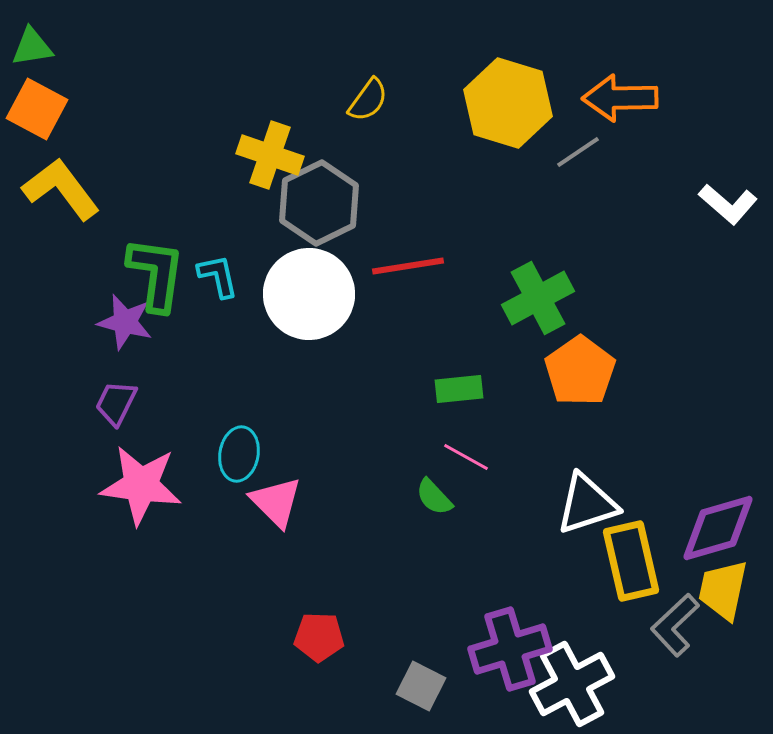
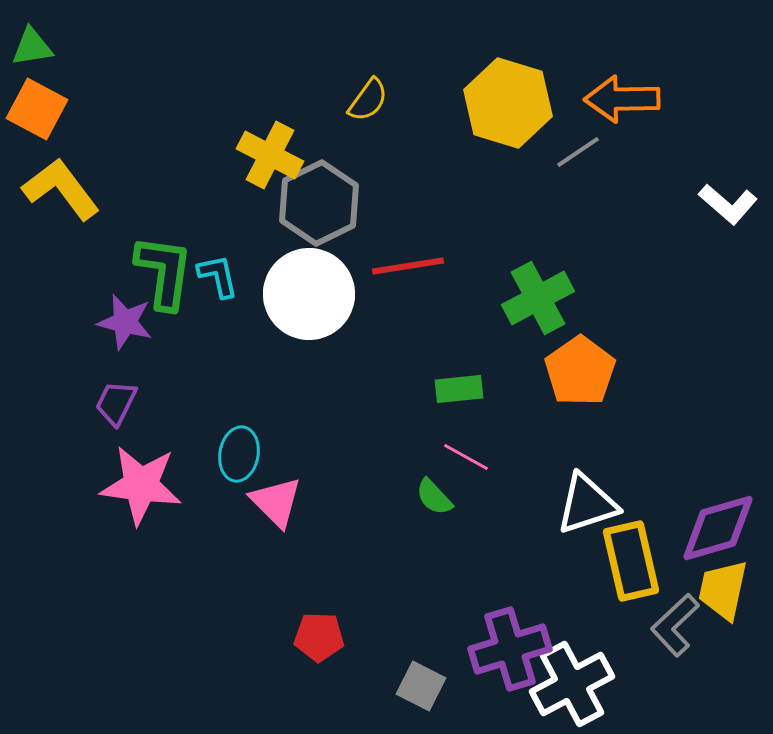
orange arrow: moved 2 px right, 1 px down
yellow cross: rotated 8 degrees clockwise
green L-shape: moved 8 px right, 2 px up
